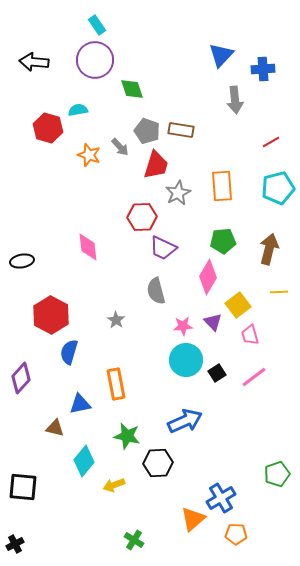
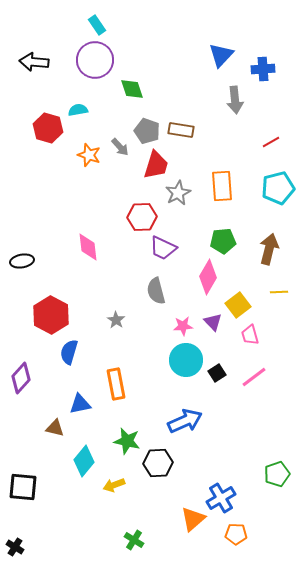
green star at (127, 436): moved 5 px down
black cross at (15, 544): moved 3 px down; rotated 30 degrees counterclockwise
